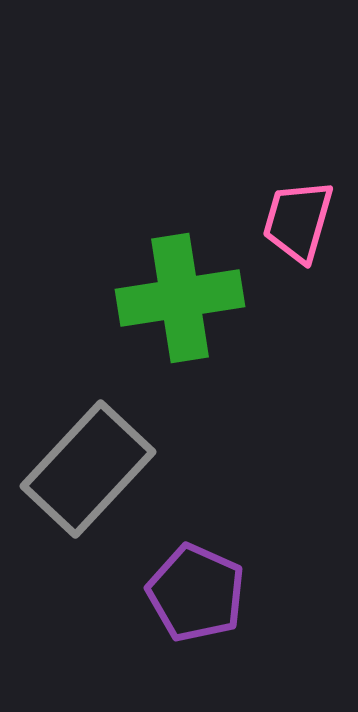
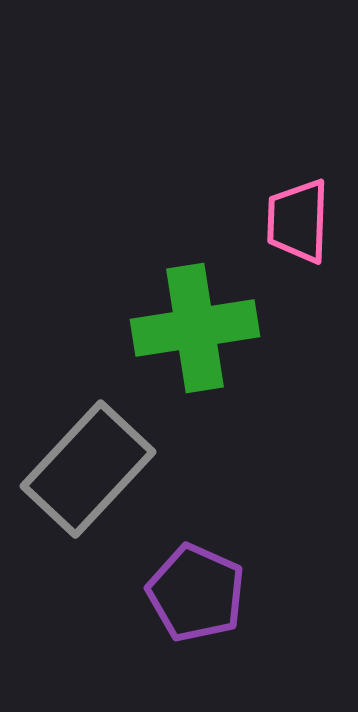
pink trapezoid: rotated 14 degrees counterclockwise
green cross: moved 15 px right, 30 px down
